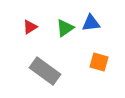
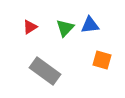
blue triangle: moved 1 px left, 2 px down
green triangle: rotated 12 degrees counterclockwise
orange square: moved 3 px right, 2 px up
